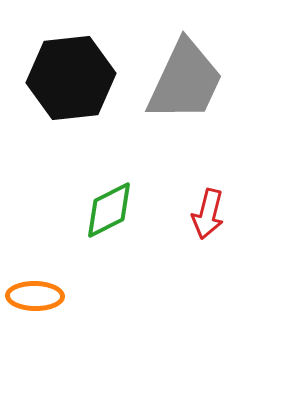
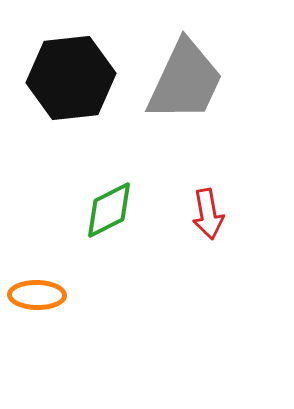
red arrow: rotated 24 degrees counterclockwise
orange ellipse: moved 2 px right, 1 px up
